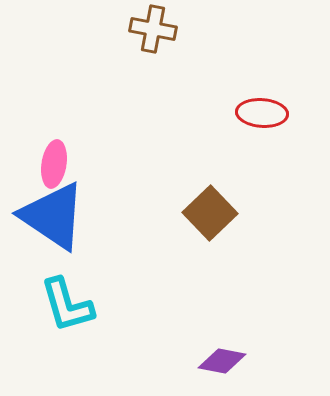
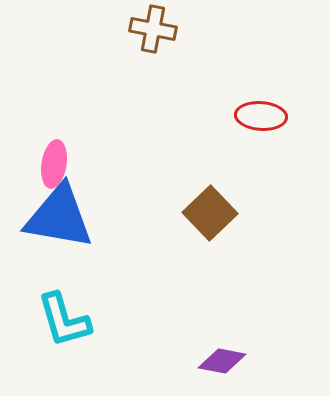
red ellipse: moved 1 px left, 3 px down
blue triangle: moved 6 px right, 1 px down; rotated 24 degrees counterclockwise
cyan L-shape: moved 3 px left, 15 px down
